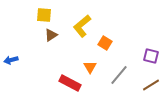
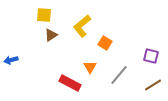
brown line: moved 2 px right
